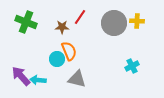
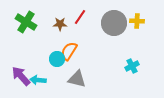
green cross: rotated 10 degrees clockwise
brown star: moved 2 px left, 3 px up
orange semicircle: rotated 126 degrees counterclockwise
